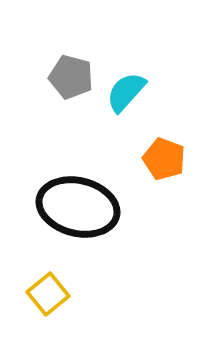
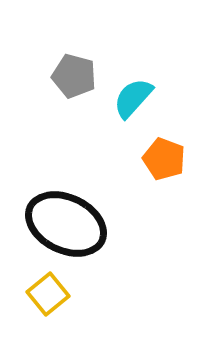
gray pentagon: moved 3 px right, 1 px up
cyan semicircle: moved 7 px right, 6 px down
black ellipse: moved 12 px left, 17 px down; rotated 12 degrees clockwise
